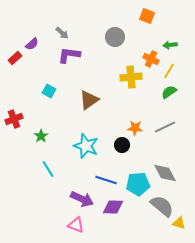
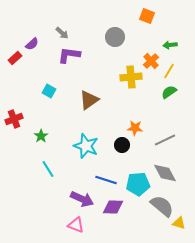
orange cross: moved 2 px down; rotated 21 degrees clockwise
gray line: moved 13 px down
